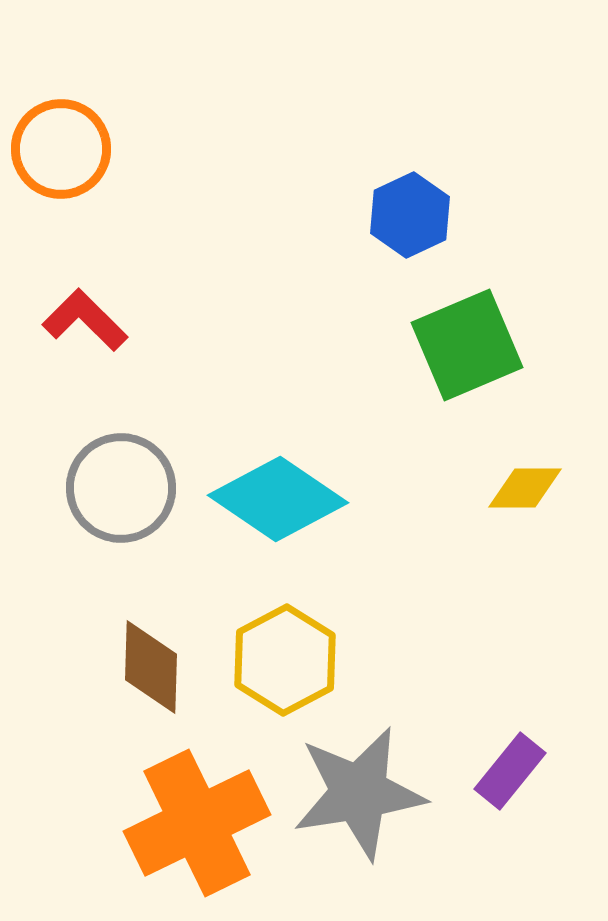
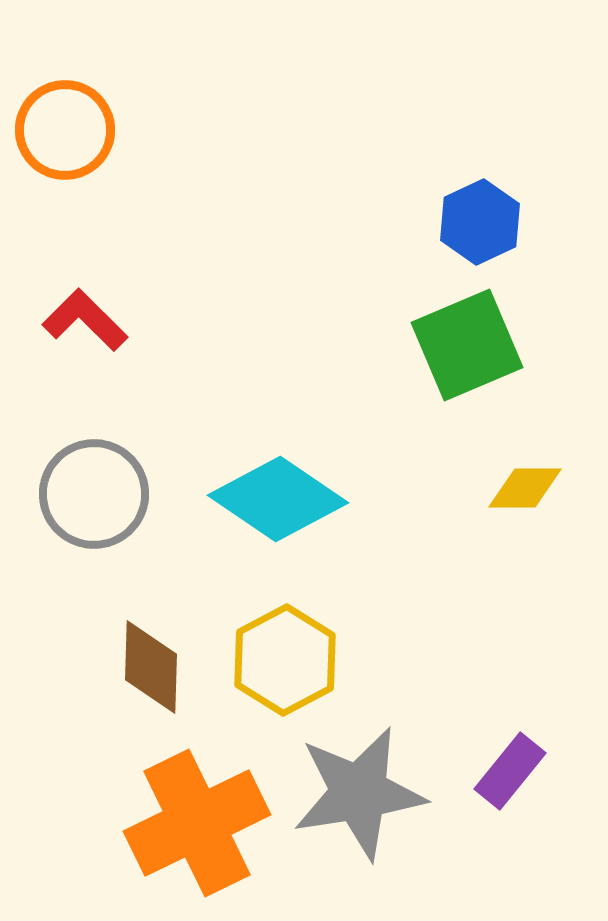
orange circle: moved 4 px right, 19 px up
blue hexagon: moved 70 px right, 7 px down
gray circle: moved 27 px left, 6 px down
